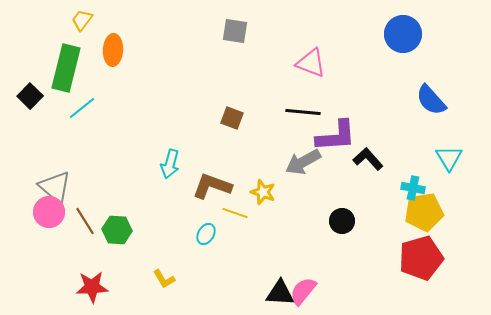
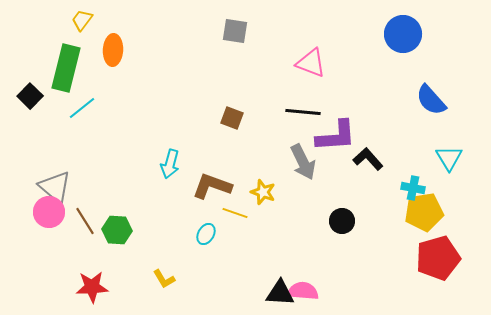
gray arrow: rotated 87 degrees counterclockwise
red pentagon: moved 17 px right
pink semicircle: rotated 56 degrees clockwise
